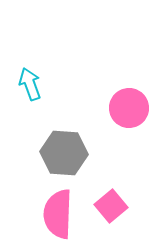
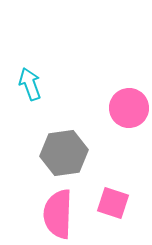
gray hexagon: rotated 12 degrees counterclockwise
pink square: moved 2 px right, 3 px up; rotated 32 degrees counterclockwise
